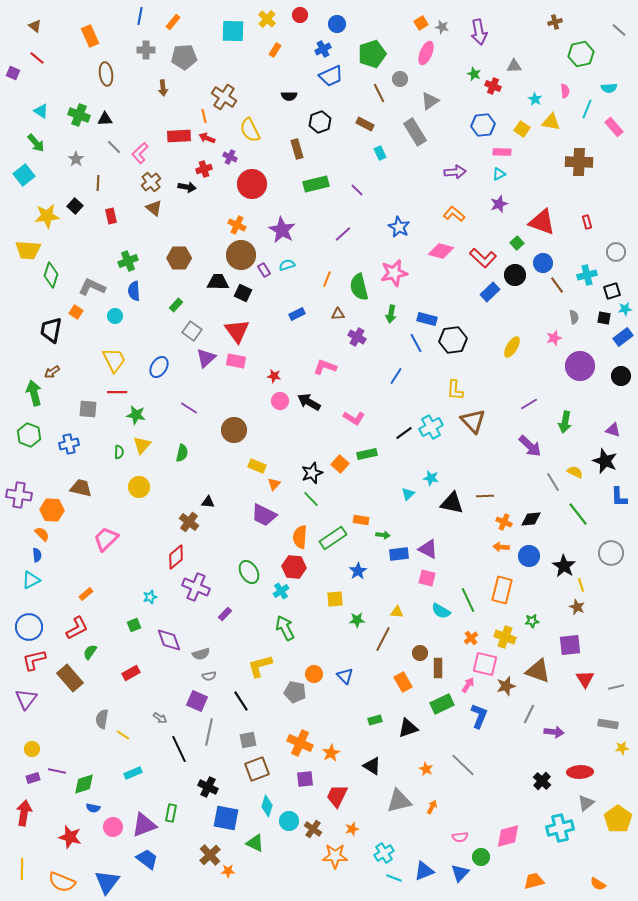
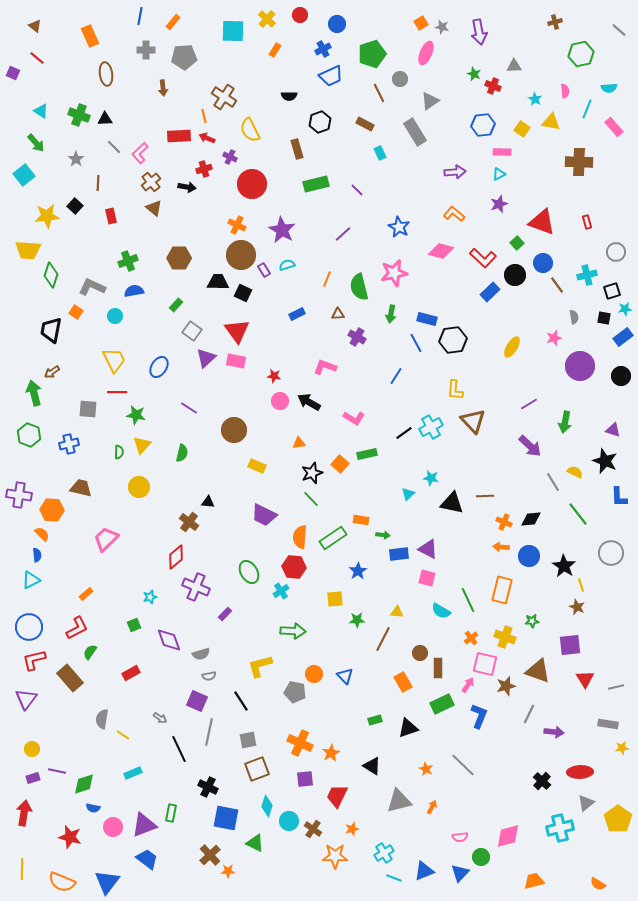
blue semicircle at (134, 291): rotated 84 degrees clockwise
orange triangle at (274, 484): moved 25 px right, 41 px up; rotated 40 degrees clockwise
green arrow at (285, 628): moved 8 px right, 3 px down; rotated 120 degrees clockwise
